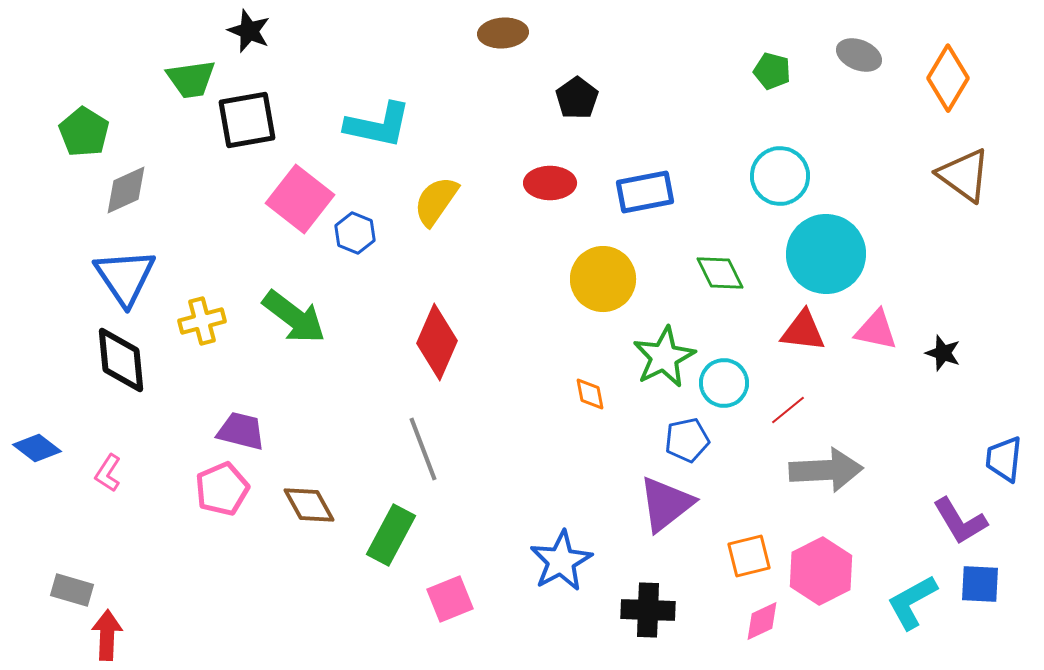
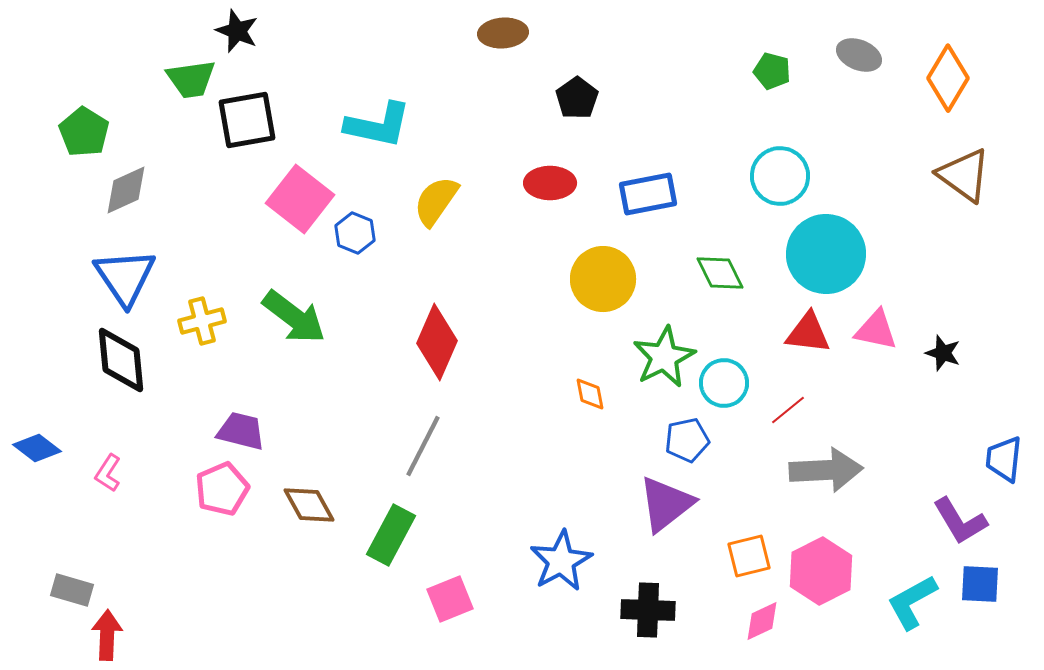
black star at (249, 31): moved 12 px left
blue rectangle at (645, 192): moved 3 px right, 2 px down
red triangle at (803, 331): moved 5 px right, 2 px down
gray line at (423, 449): moved 3 px up; rotated 48 degrees clockwise
